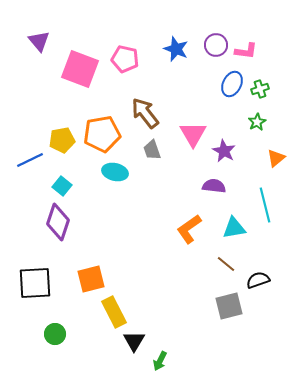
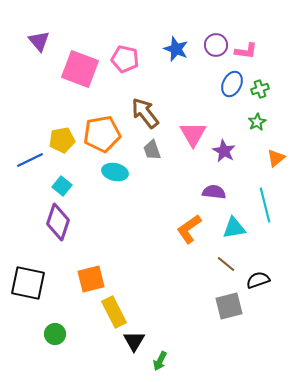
purple semicircle: moved 6 px down
black square: moved 7 px left; rotated 15 degrees clockwise
